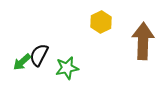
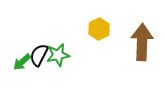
yellow hexagon: moved 2 px left, 7 px down
brown arrow: moved 1 px left, 1 px down
green star: moved 9 px left, 13 px up
